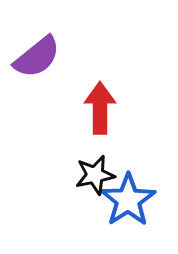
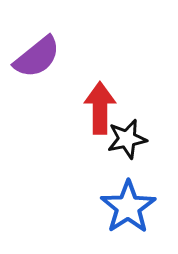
black star: moved 32 px right, 36 px up
blue star: moved 7 px down
